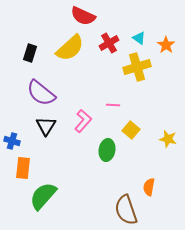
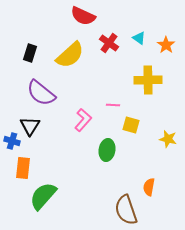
red cross: rotated 24 degrees counterclockwise
yellow semicircle: moved 7 px down
yellow cross: moved 11 px right, 13 px down; rotated 16 degrees clockwise
pink L-shape: moved 1 px up
black triangle: moved 16 px left
yellow square: moved 5 px up; rotated 24 degrees counterclockwise
